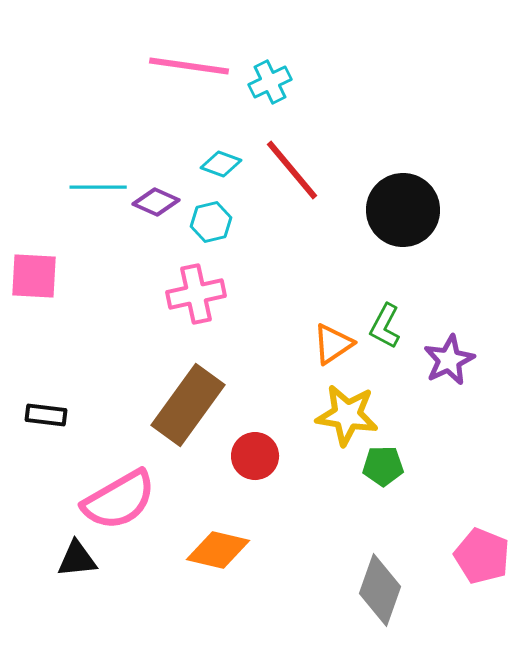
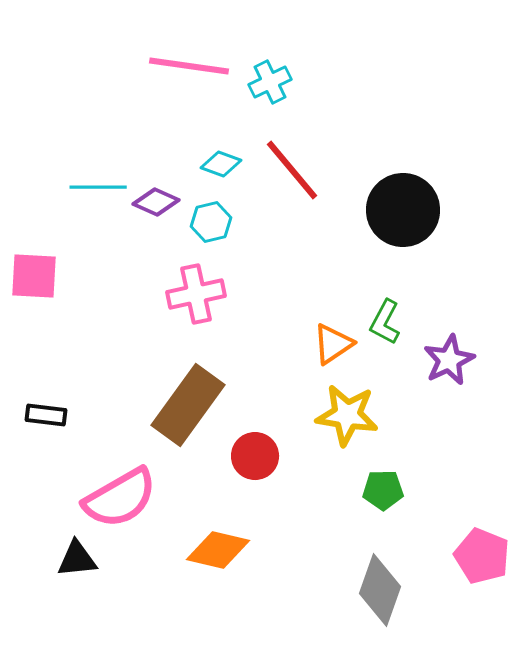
green L-shape: moved 4 px up
green pentagon: moved 24 px down
pink semicircle: moved 1 px right, 2 px up
